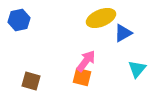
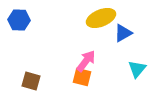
blue hexagon: rotated 15 degrees clockwise
